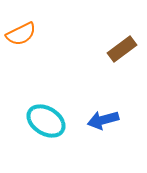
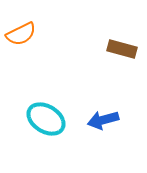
brown rectangle: rotated 52 degrees clockwise
cyan ellipse: moved 2 px up
